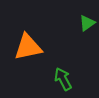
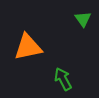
green triangle: moved 4 px left, 4 px up; rotated 30 degrees counterclockwise
